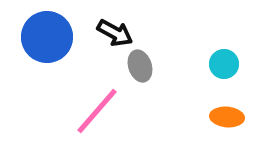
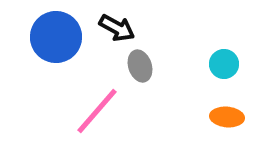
black arrow: moved 2 px right, 5 px up
blue circle: moved 9 px right
